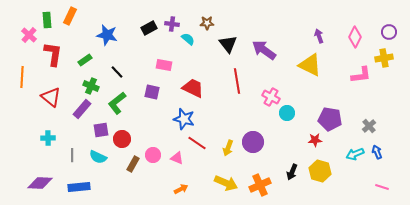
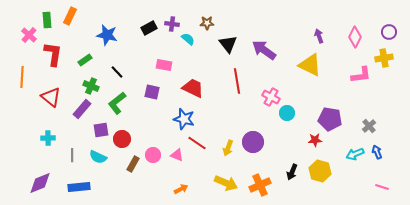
pink triangle at (177, 158): moved 3 px up
purple diamond at (40, 183): rotated 25 degrees counterclockwise
